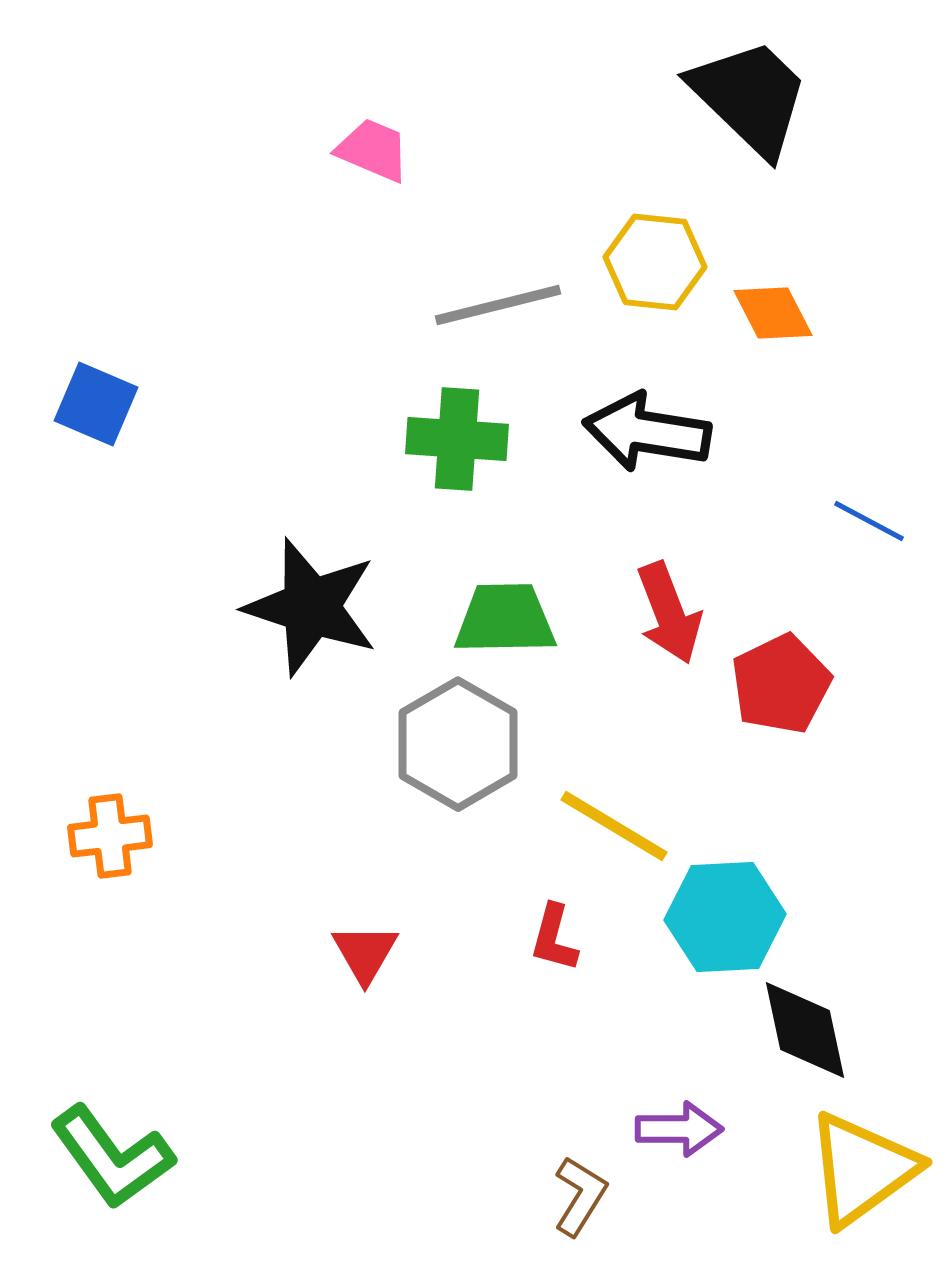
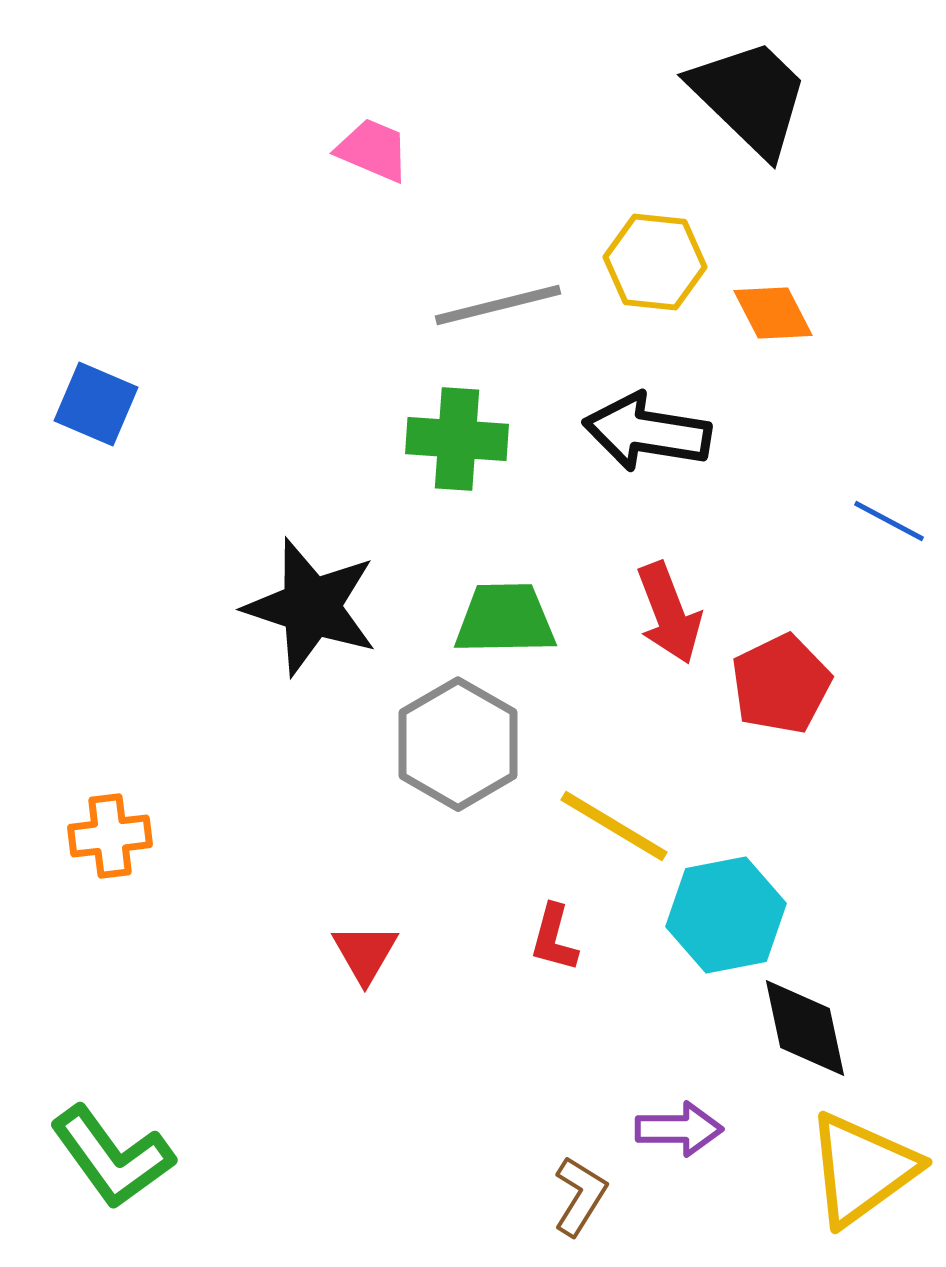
blue line: moved 20 px right
cyan hexagon: moved 1 px right, 2 px up; rotated 8 degrees counterclockwise
black diamond: moved 2 px up
